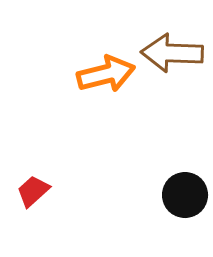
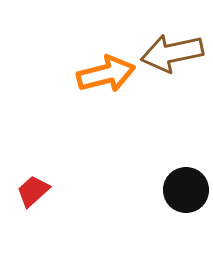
brown arrow: rotated 14 degrees counterclockwise
black circle: moved 1 px right, 5 px up
